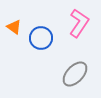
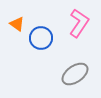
orange triangle: moved 3 px right, 3 px up
gray ellipse: rotated 12 degrees clockwise
